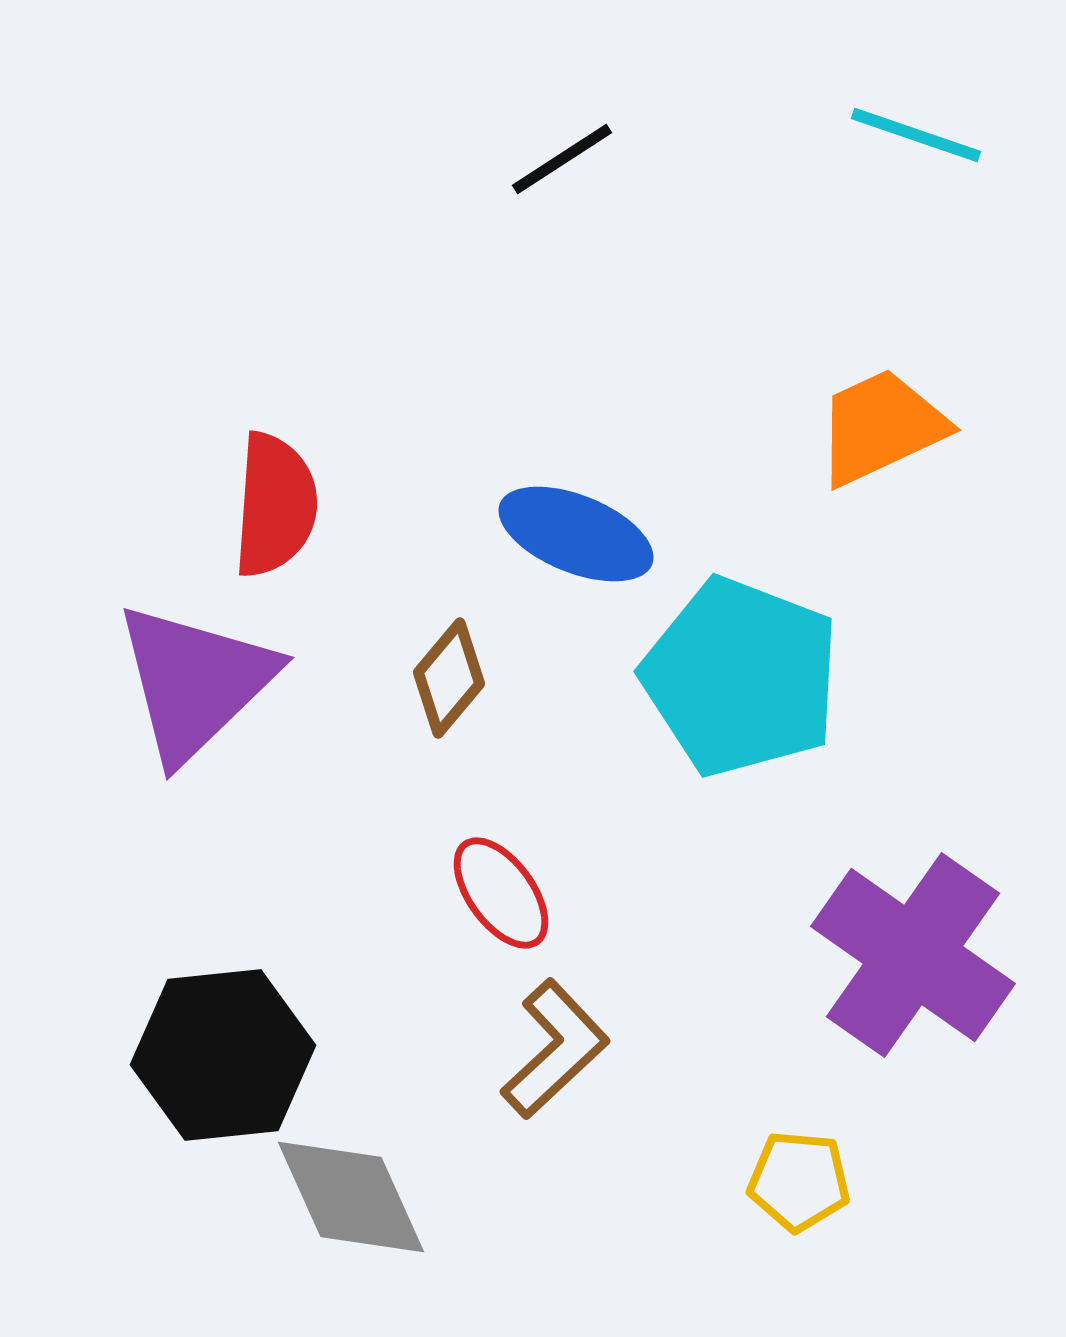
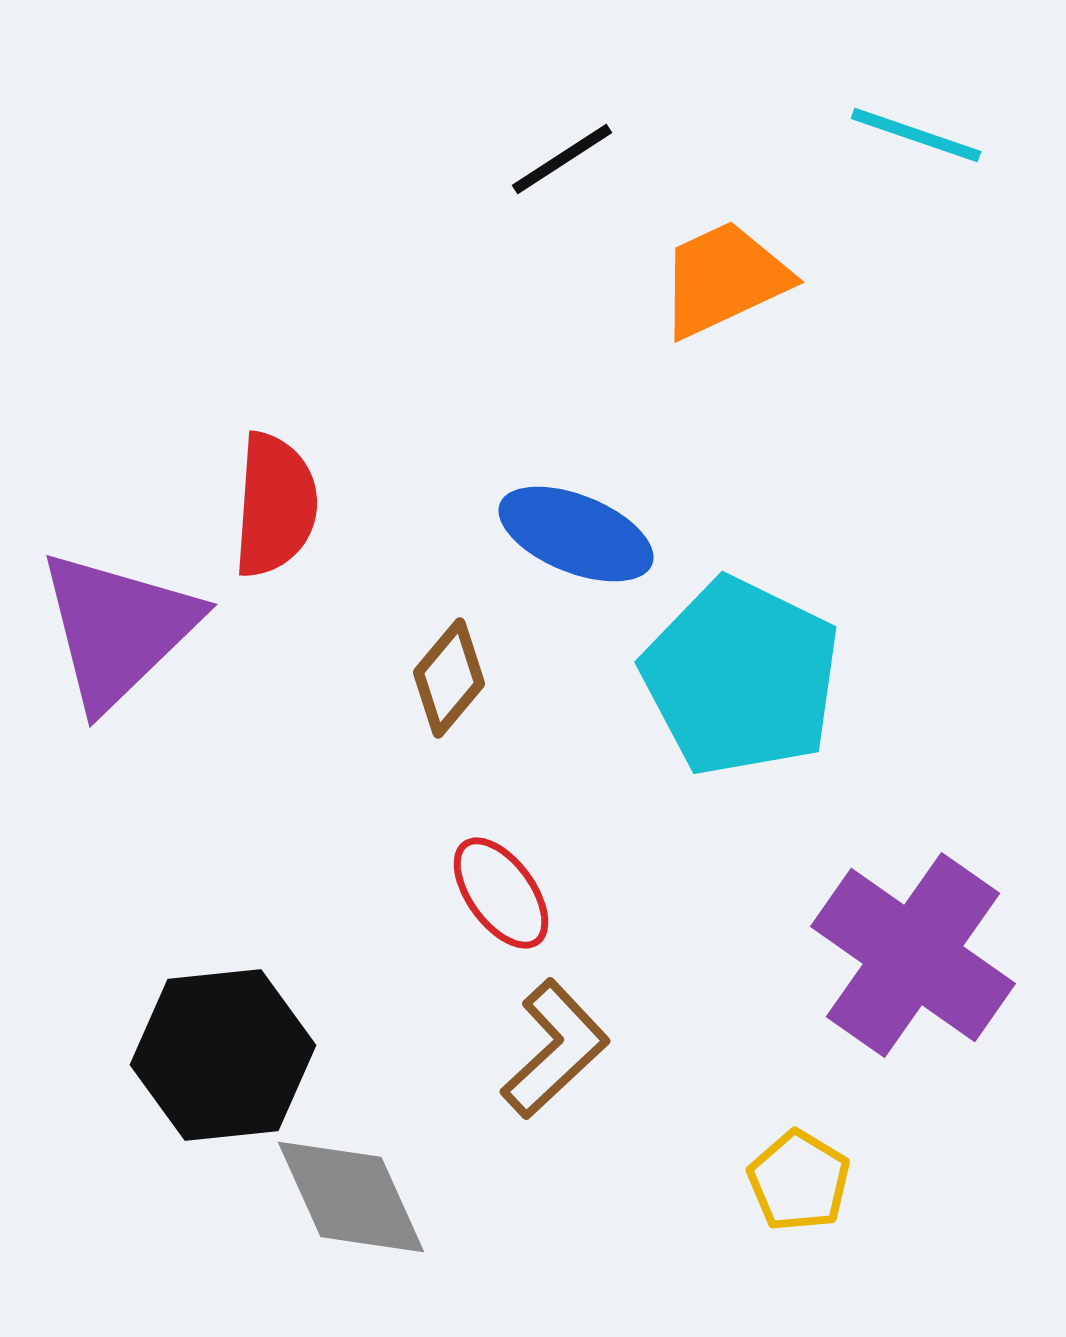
orange trapezoid: moved 157 px left, 148 px up
cyan pentagon: rotated 5 degrees clockwise
purple triangle: moved 77 px left, 53 px up
yellow pentagon: rotated 26 degrees clockwise
